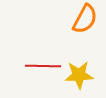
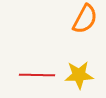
red line: moved 6 px left, 9 px down
